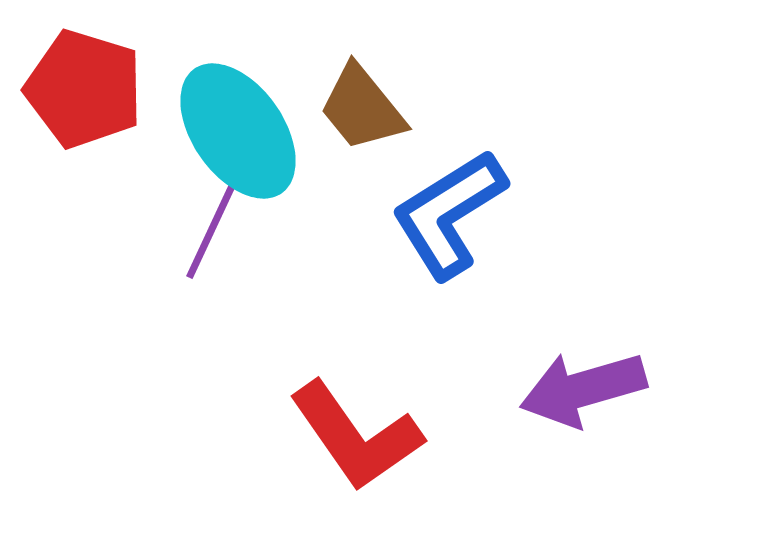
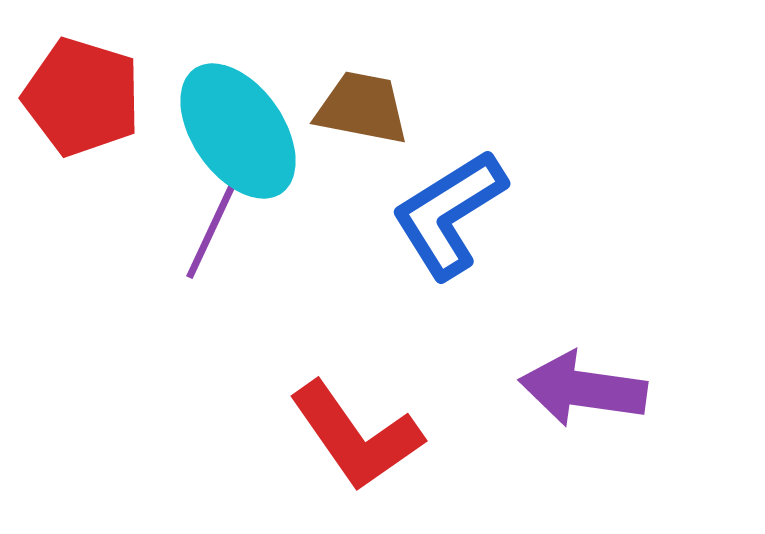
red pentagon: moved 2 px left, 8 px down
brown trapezoid: rotated 140 degrees clockwise
purple arrow: rotated 24 degrees clockwise
